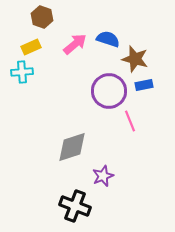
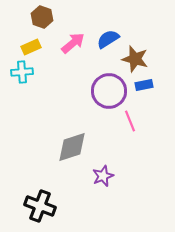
blue semicircle: rotated 50 degrees counterclockwise
pink arrow: moved 2 px left, 1 px up
black cross: moved 35 px left
